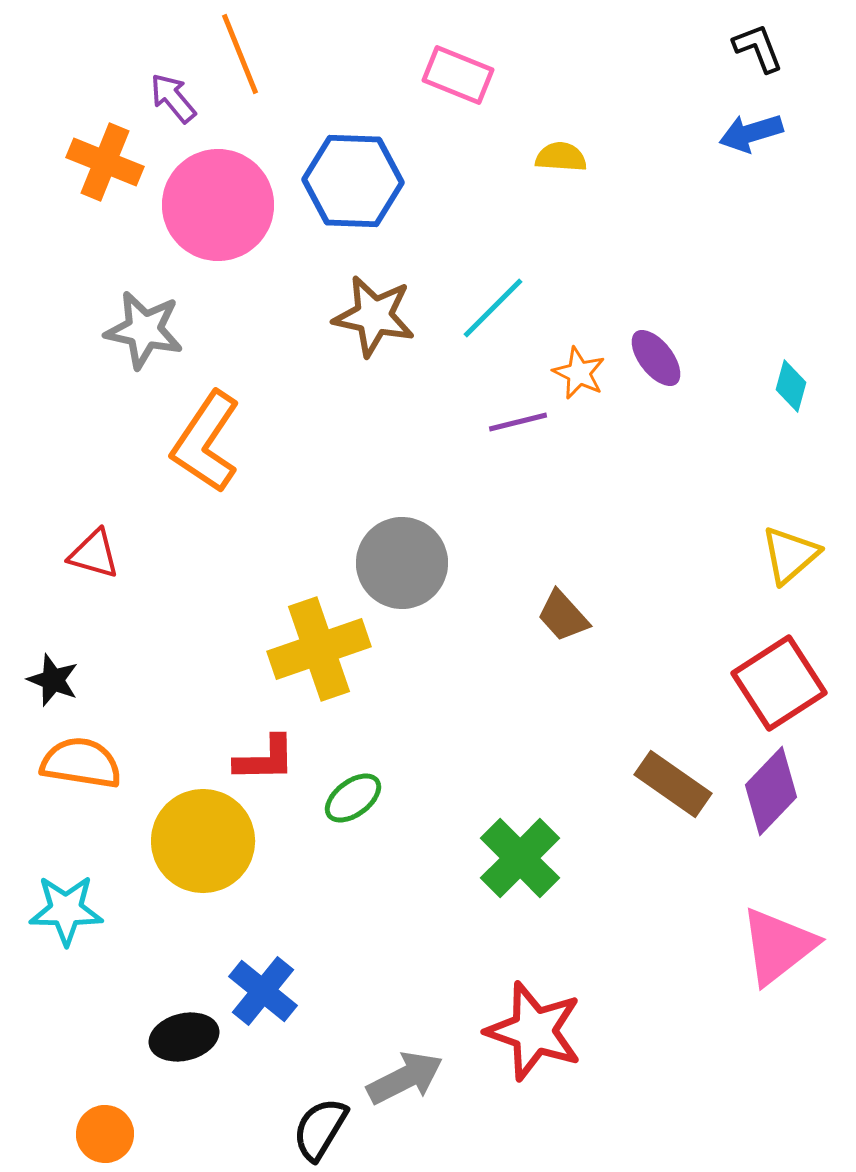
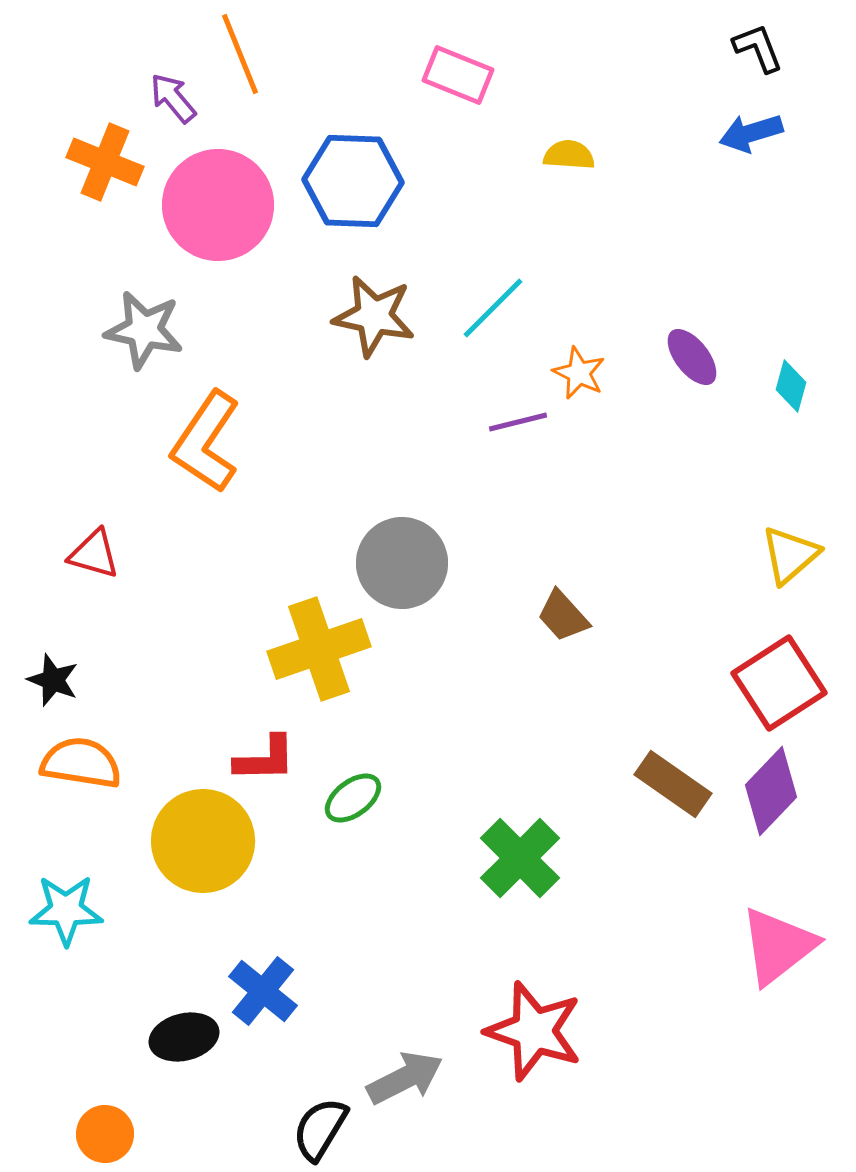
yellow semicircle: moved 8 px right, 2 px up
purple ellipse: moved 36 px right, 1 px up
